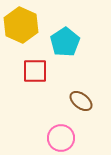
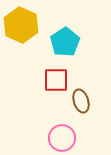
red square: moved 21 px right, 9 px down
brown ellipse: rotated 35 degrees clockwise
pink circle: moved 1 px right
